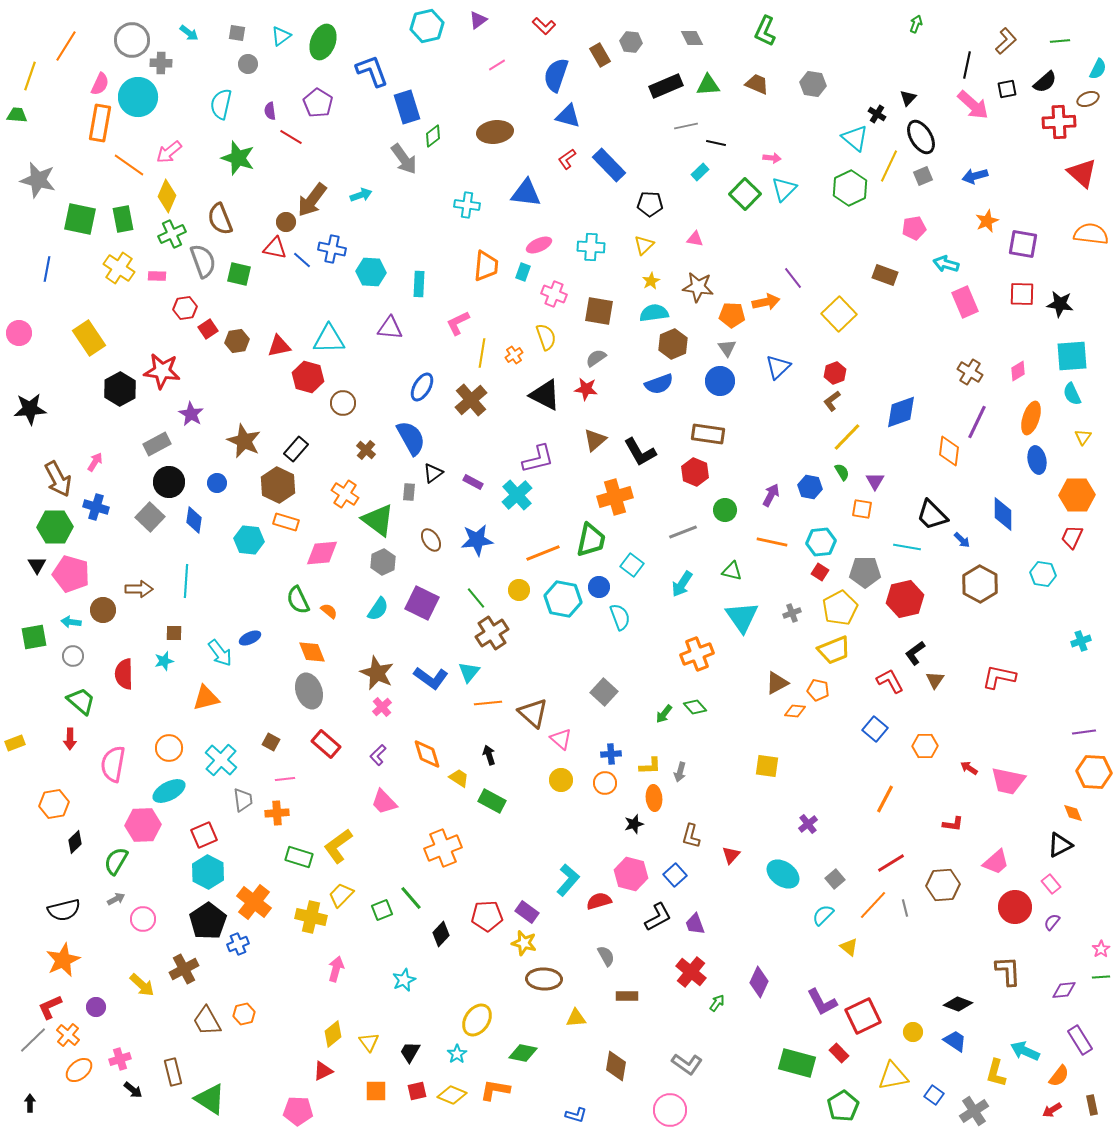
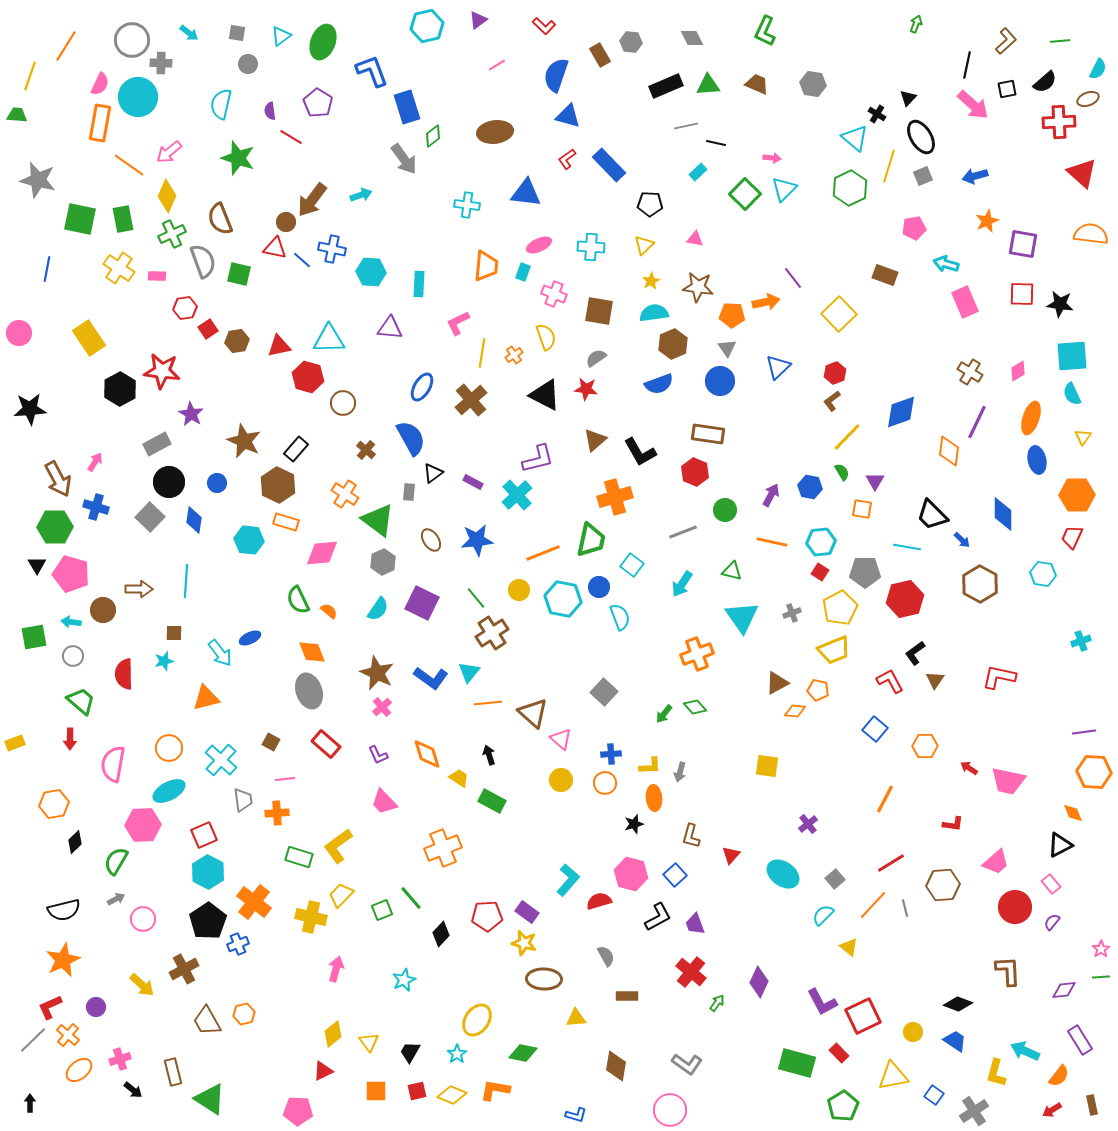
yellow line at (889, 166): rotated 8 degrees counterclockwise
cyan rectangle at (700, 172): moved 2 px left
purple L-shape at (378, 755): rotated 70 degrees counterclockwise
